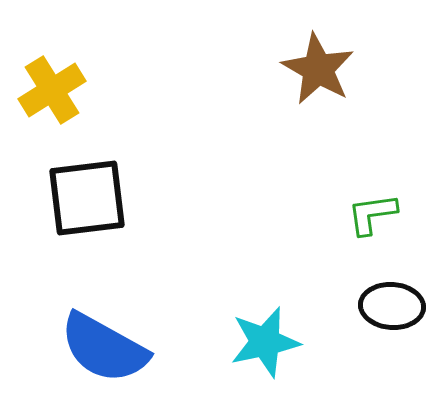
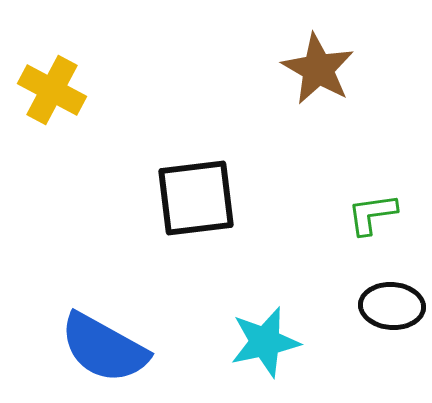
yellow cross: rotated 30 degrees counterclockwise
black square: moved 109 px right
